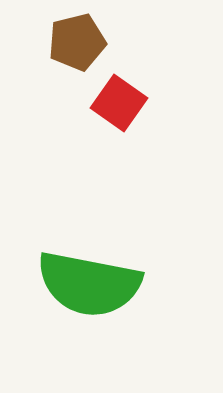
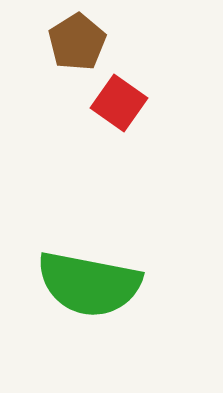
brown pentagon: rotated 18 degrees counterclockwise
